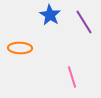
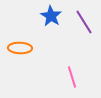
blue star: moved 1 px right, 1 px down
